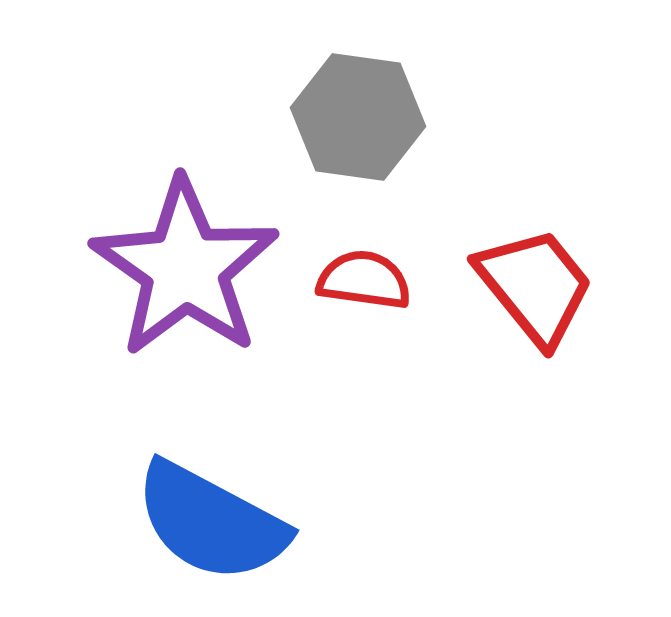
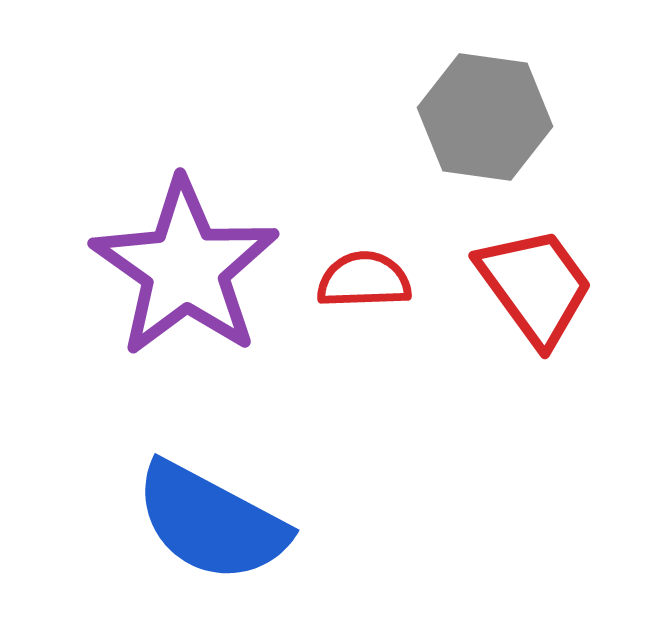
gray hexagon: moved 127 px right
red semicircle: rotated 10 degrees counterclockwise
red trapezoid: rotated 3 degrees clockwise
